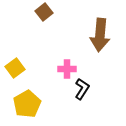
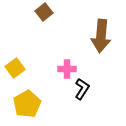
brown arrow: moved 1 px right, 1 px down
